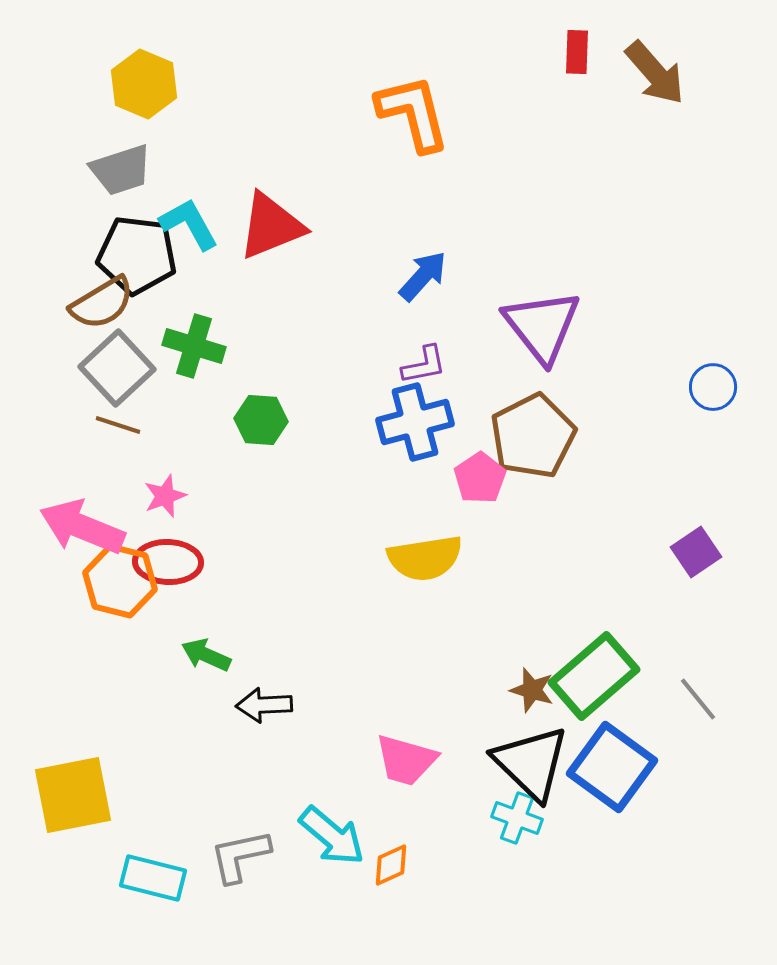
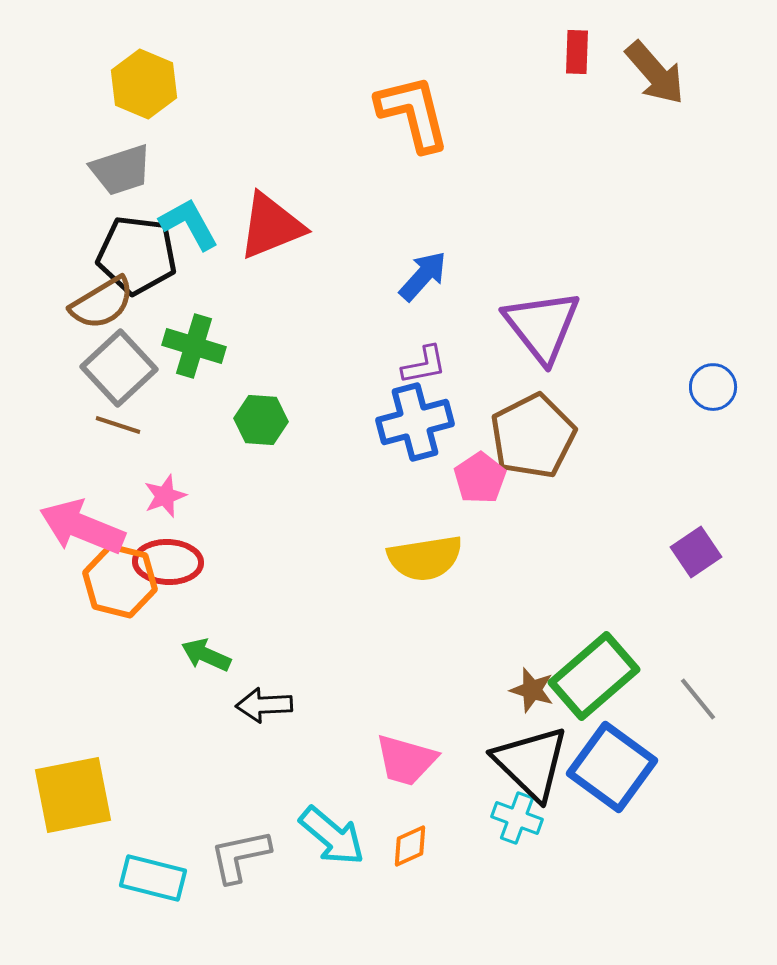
gray square: moved 2 px right
orange diamond: moved 19 px right, 19 px up
